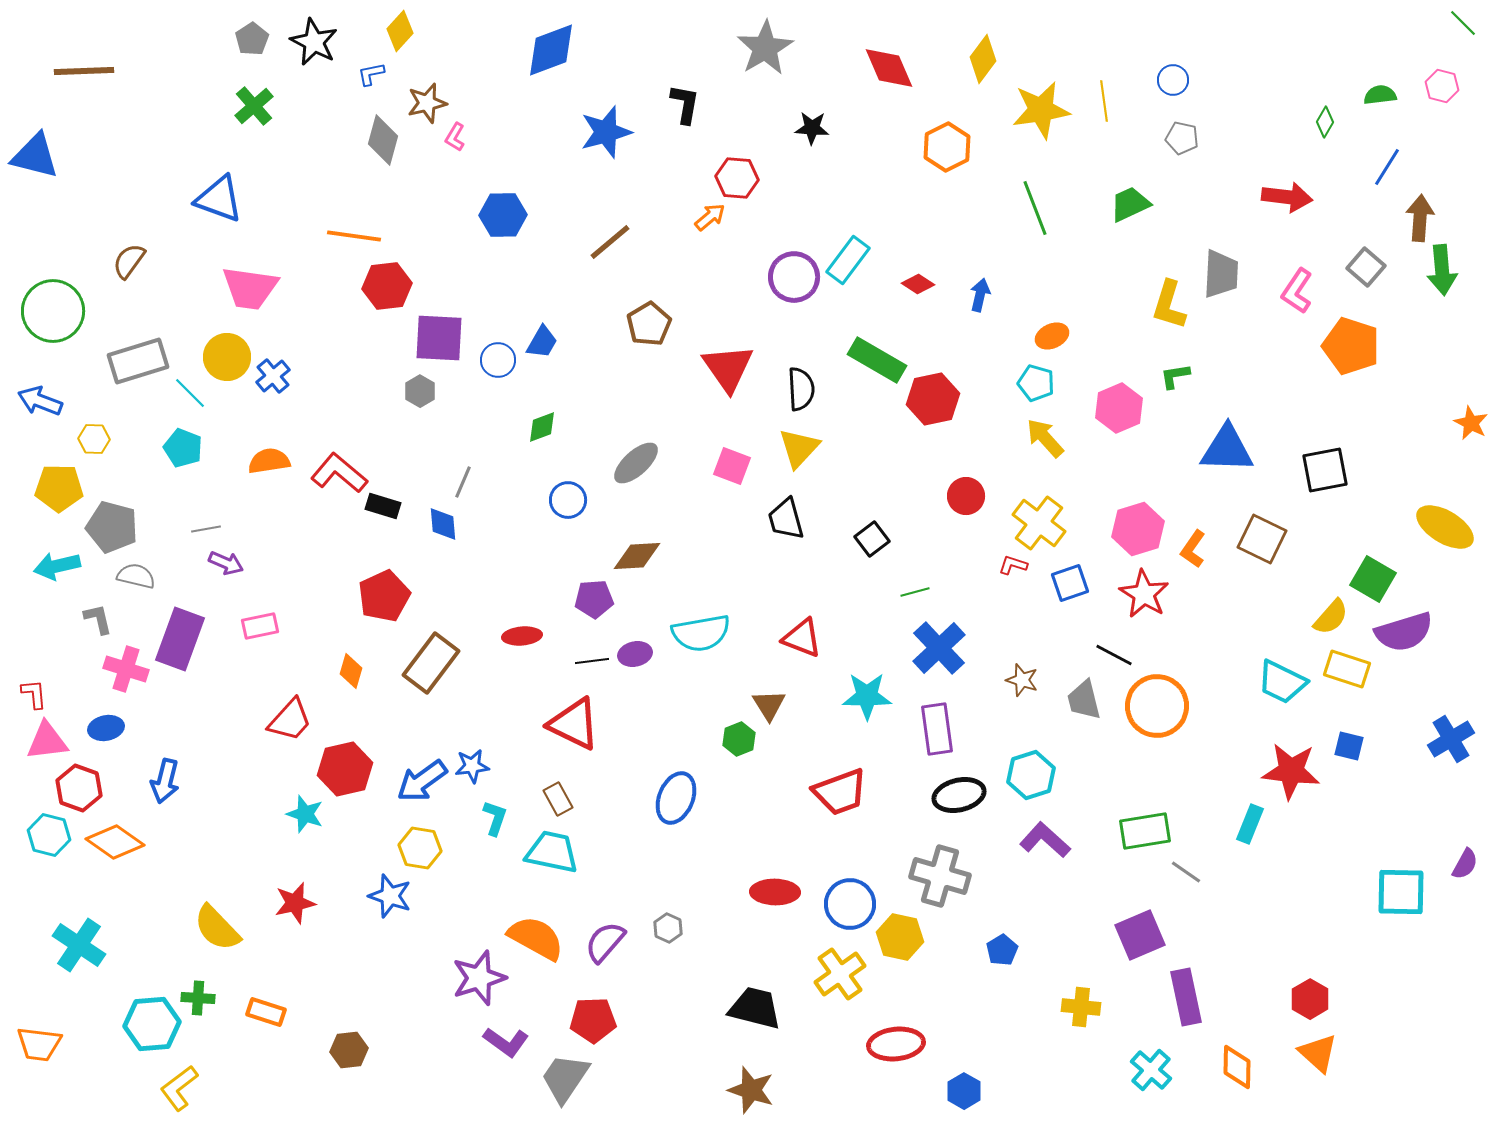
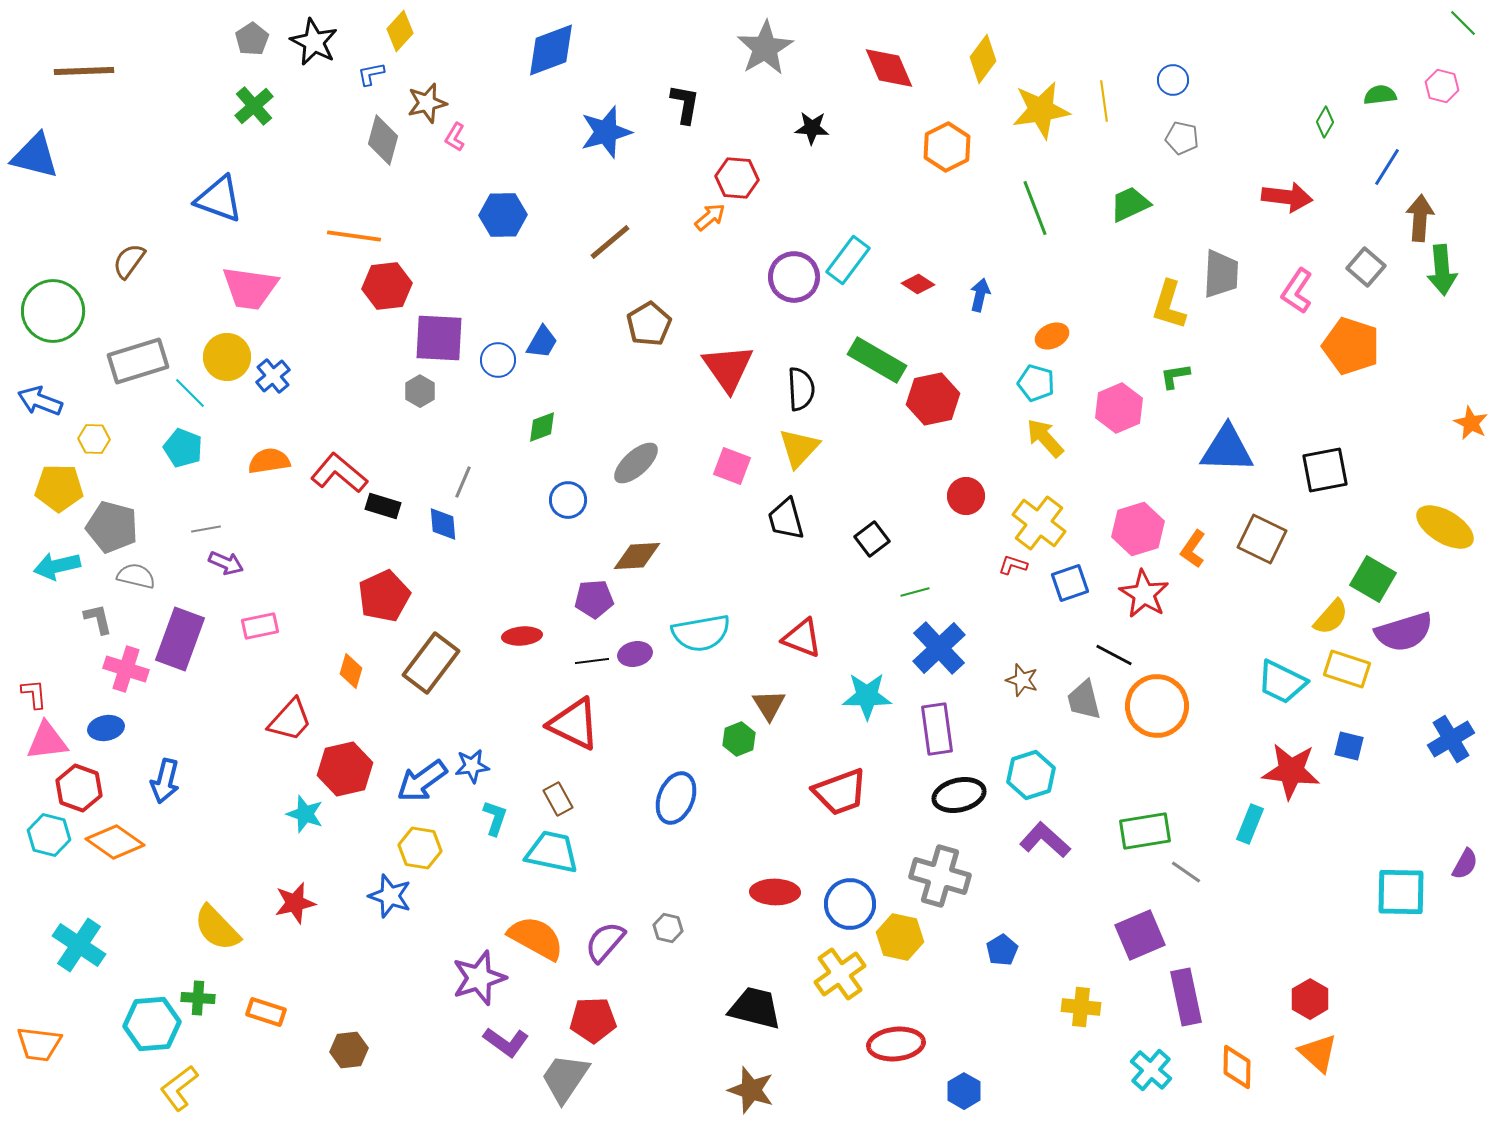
gray hexagon at (668, 928): rotated 12 degrees counterclockwise
